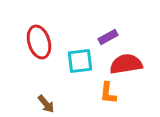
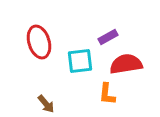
orange L-shape: moved 1 px left, 1 px down
